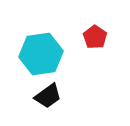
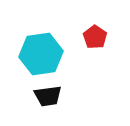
black trapezoid: rotated 28 degrees clockwise
